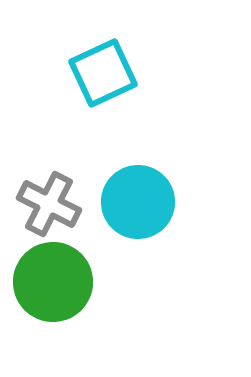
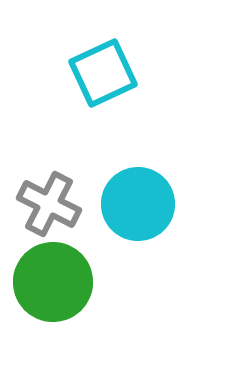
cyan circle: moved 2 px down
